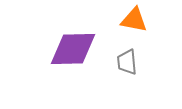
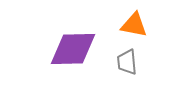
orange triangle: moved 5 px down
